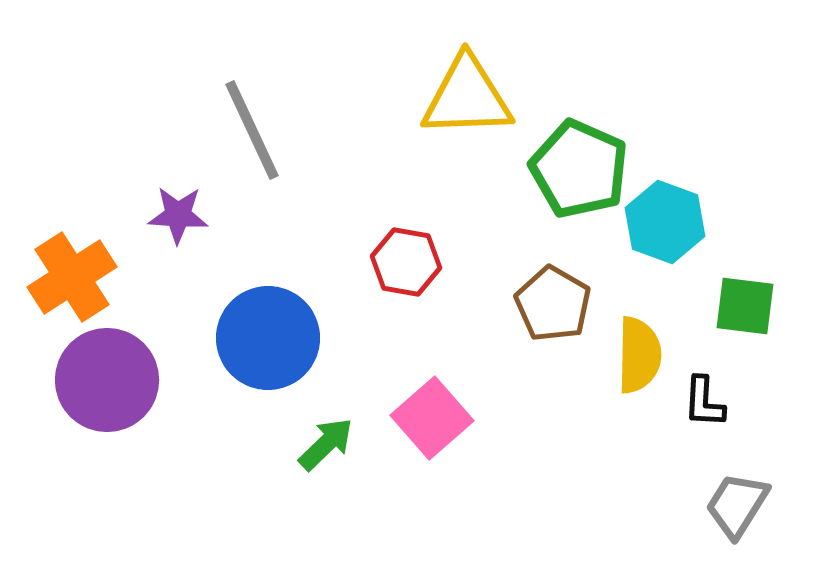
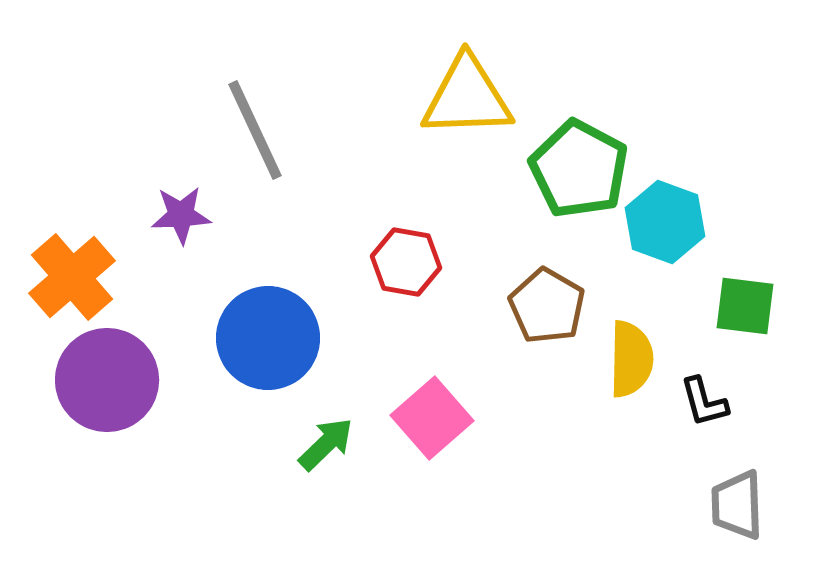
gray line: moved 3 px right
green pentagon: rotated 4 degrees clockwise
purple star: moved 3 px right; rotated 6 degrees counterclockwise
orange cross: rotated 8 degrees counterclockwise
brown pentagon: moved 6 px left, 2 px down
yellow semicircle: moved 8 px left, 4 px down
black L-shape: rotated 18 degrees counterclockwise
gray trapezoid: rotated 34 degrees counterclockwise
